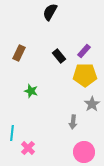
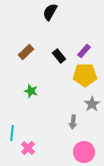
brown rectangle: moved 7 px right, 1 px up; rotated 21 degrees clockwise
